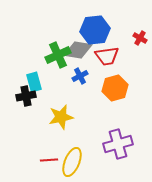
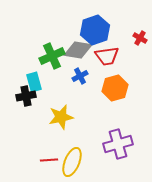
blue hexagon: rotated 12 degrees counterclockwise
green cross: moved 6 px left, 1 px down
